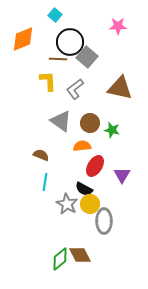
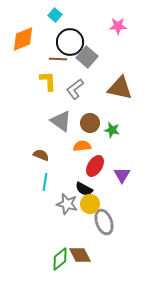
gray star: rotated 15 degrees counterclockwise
gray ellipse: moved 1 px down; rotated 20 degrees counterclockwise
